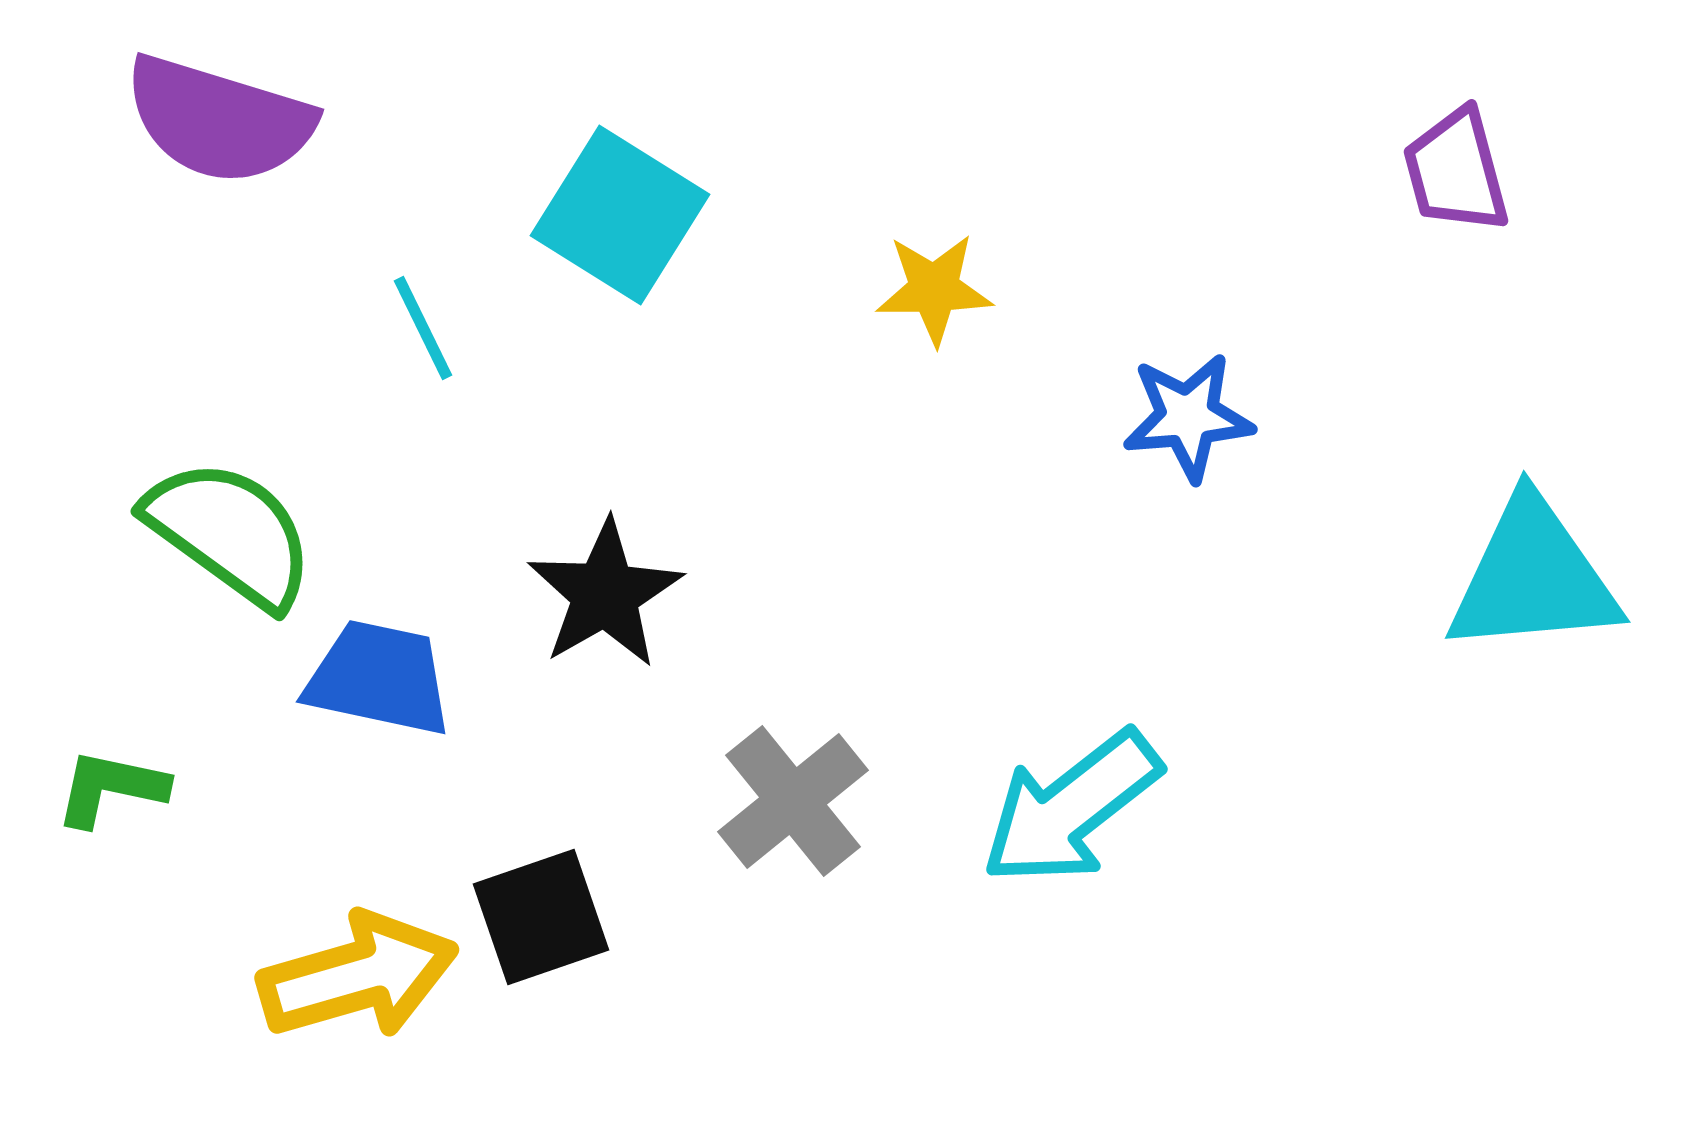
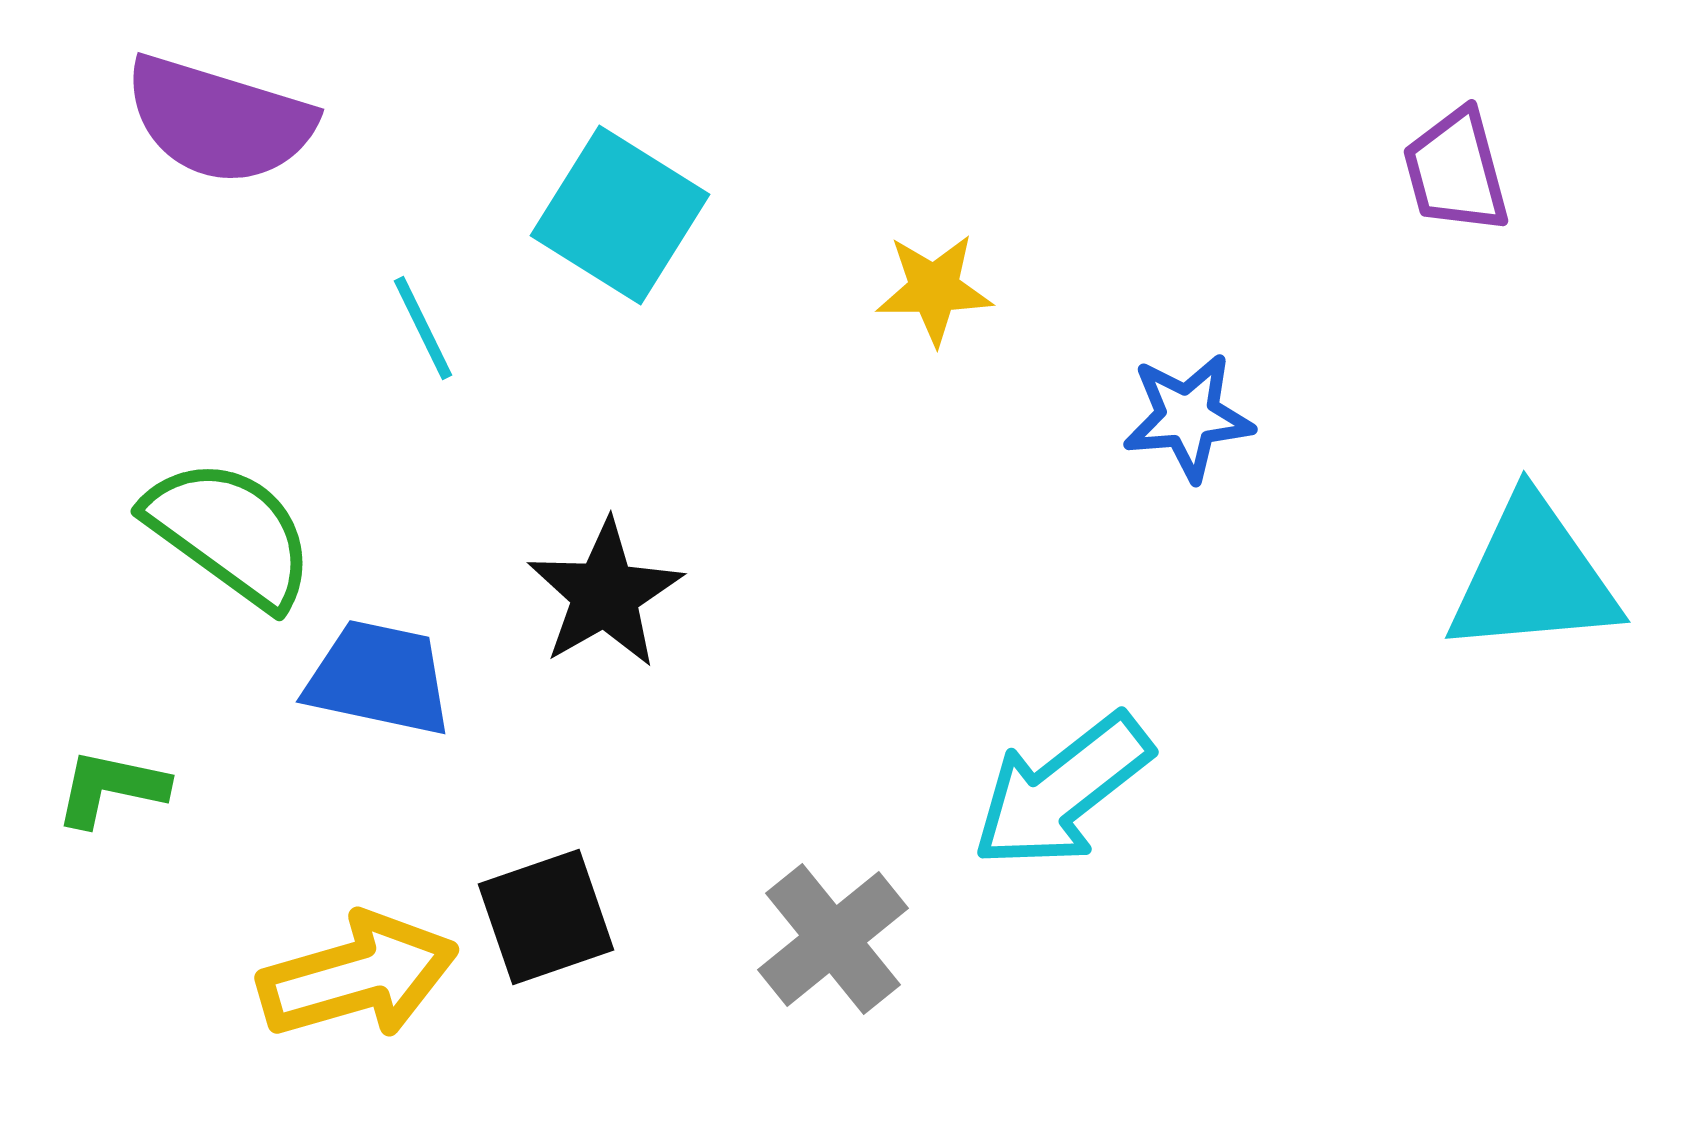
gray cross: moved 40 px right, 138 px down
cyan arrow: moved 9 px left, 17 px up
black square: moved 5 px right
